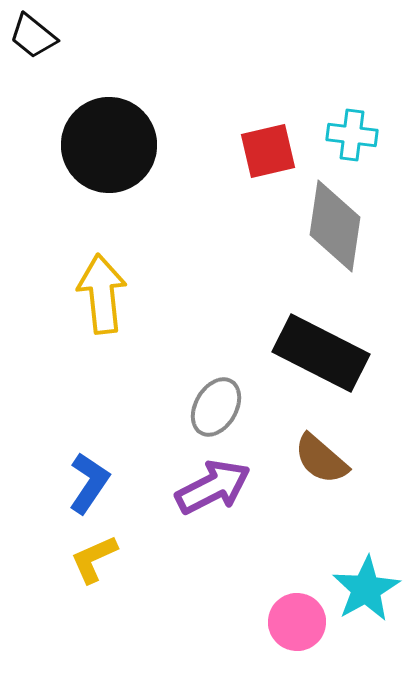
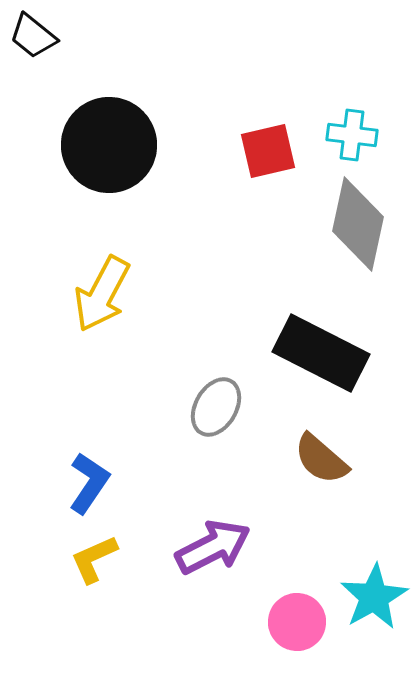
gray diamond: moved 23 px right, 2 px up; rotated 4 degrees clockwise
yellow arrow: rotated 146 degrees counterclockwise
purple arrow: moved 60 px down
cyan star: moved 8 px right, 8 px down
